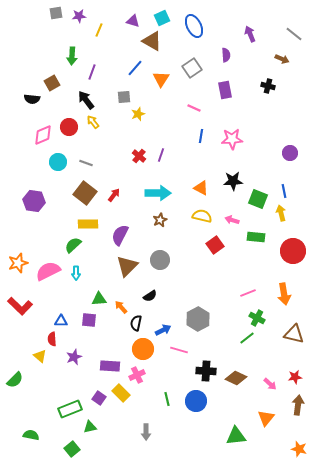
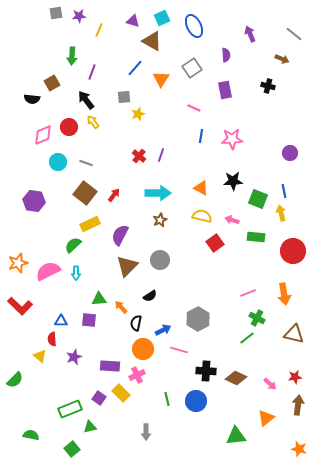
yellow rectangle at (88, 224): moved 2 px right; rotated 24 degrees counterclockwise
red square at (215, 245): moved 2 px up
orange triangle at (266, 418): rotated 12 degrees clockwise
